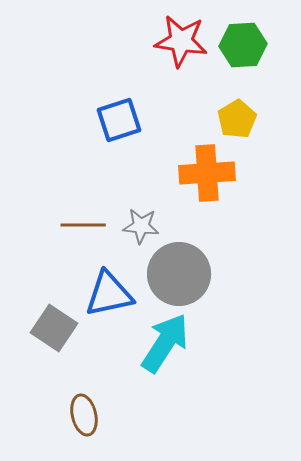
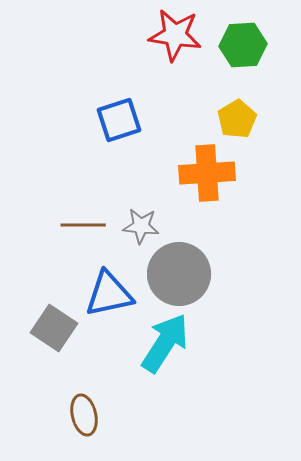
red star: moved 6 px left, 6 px up
